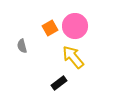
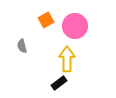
orange square: moved 4 px left, 8 px up
yellow arrow: moved 6 px left, 2 px down; rotated 40 degrees clockwise
